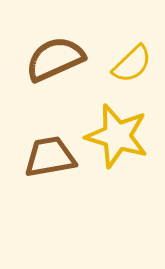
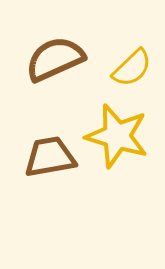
yellow semicircle: moved 4 px down
